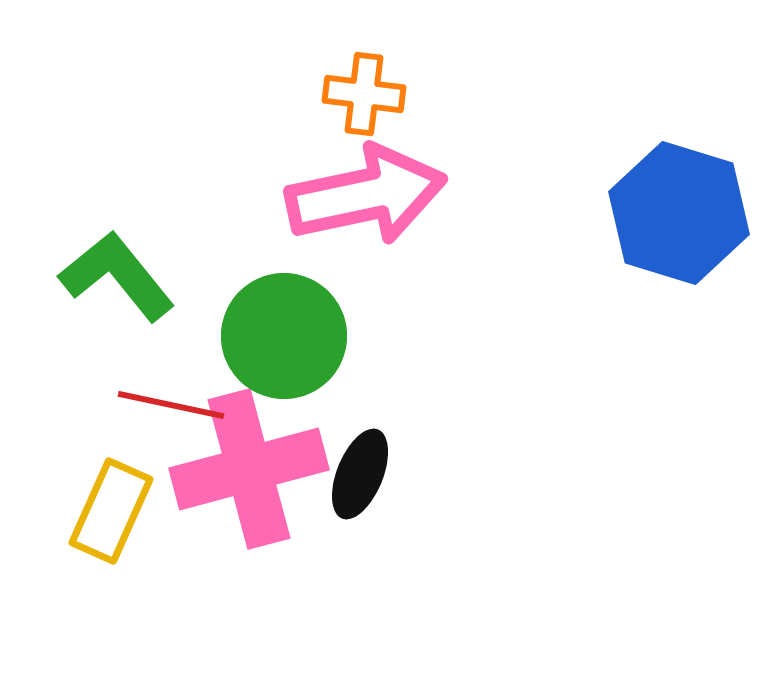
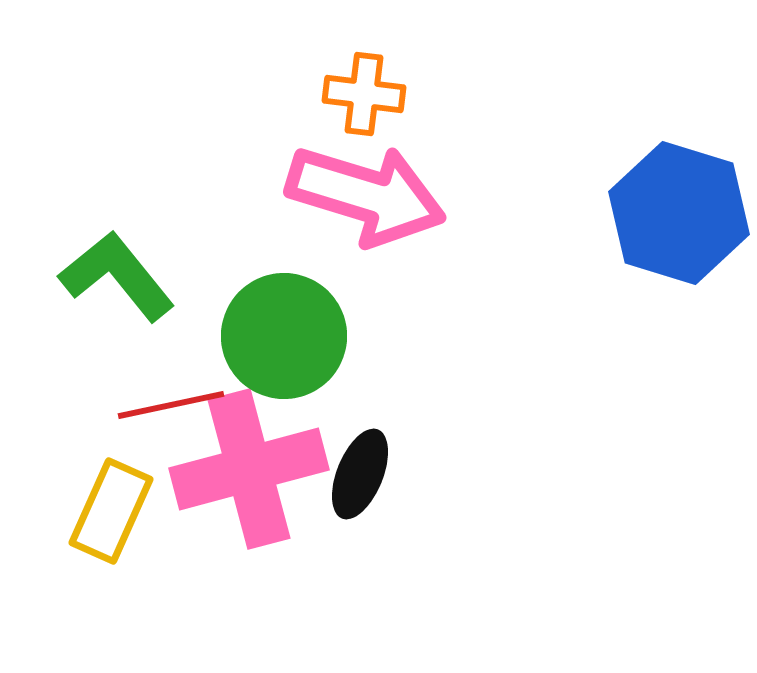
pink arrow: rotated 29 degrees clockwise
red line: rotated 24 degrees counterclockwise
